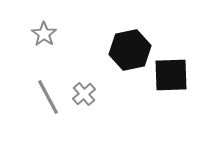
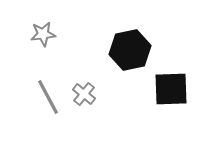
gray star: moved 1 px left; rotated 30 degrees clockwise
black square: moved 14 px down
gray cross: rotated 10 degrees counterclockwise
